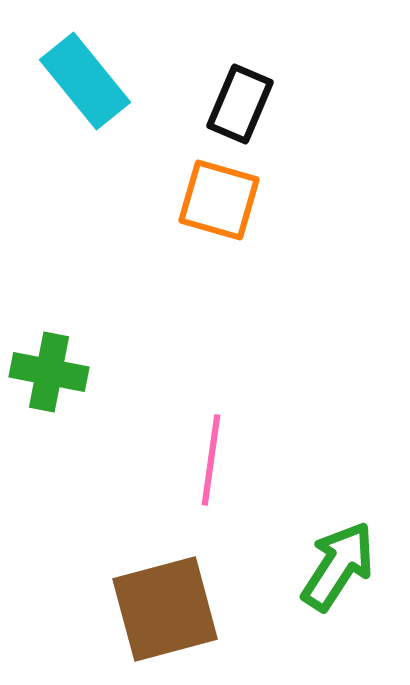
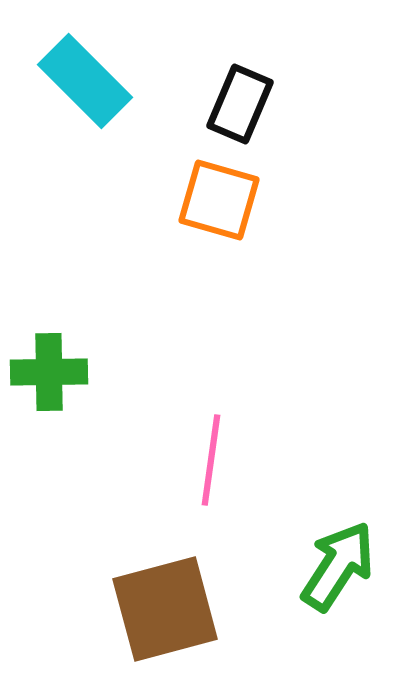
cyan rectangle: rotated 6 degrees counterclockwise
green cross: rotated 12 degrees counterclockwise
